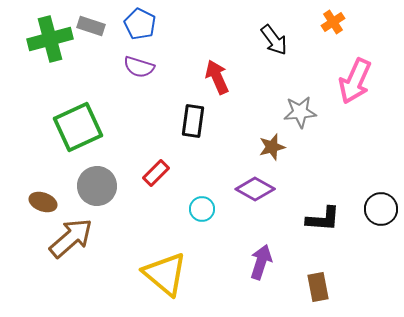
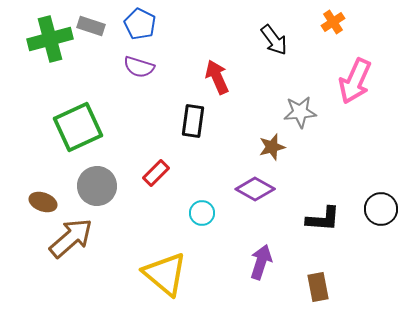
cyan circle: moved 4 px down
